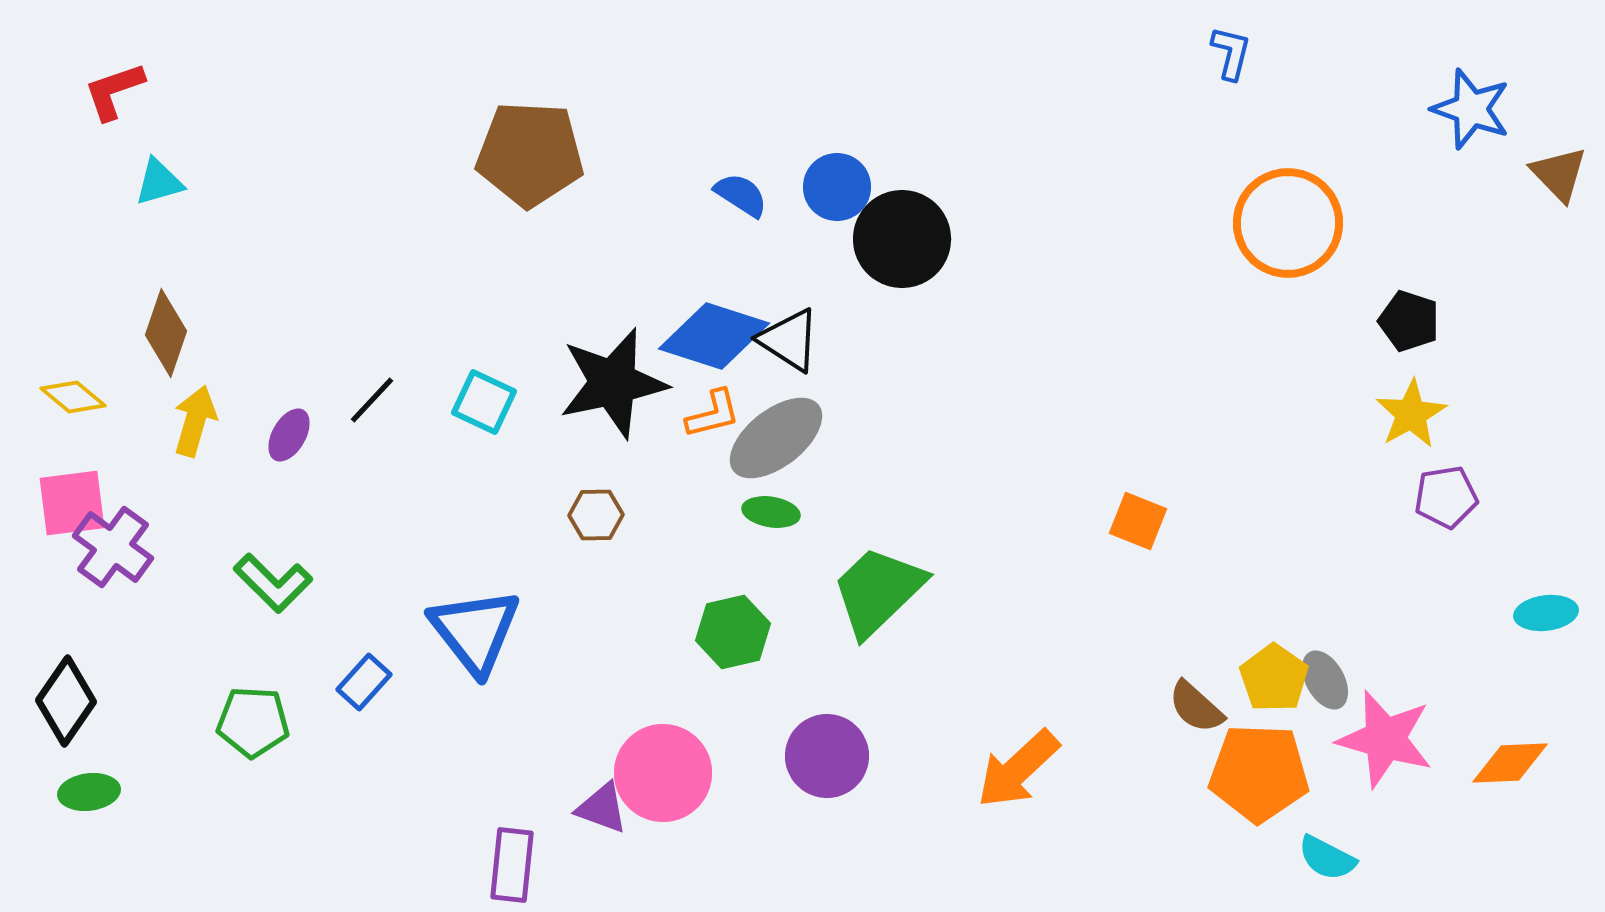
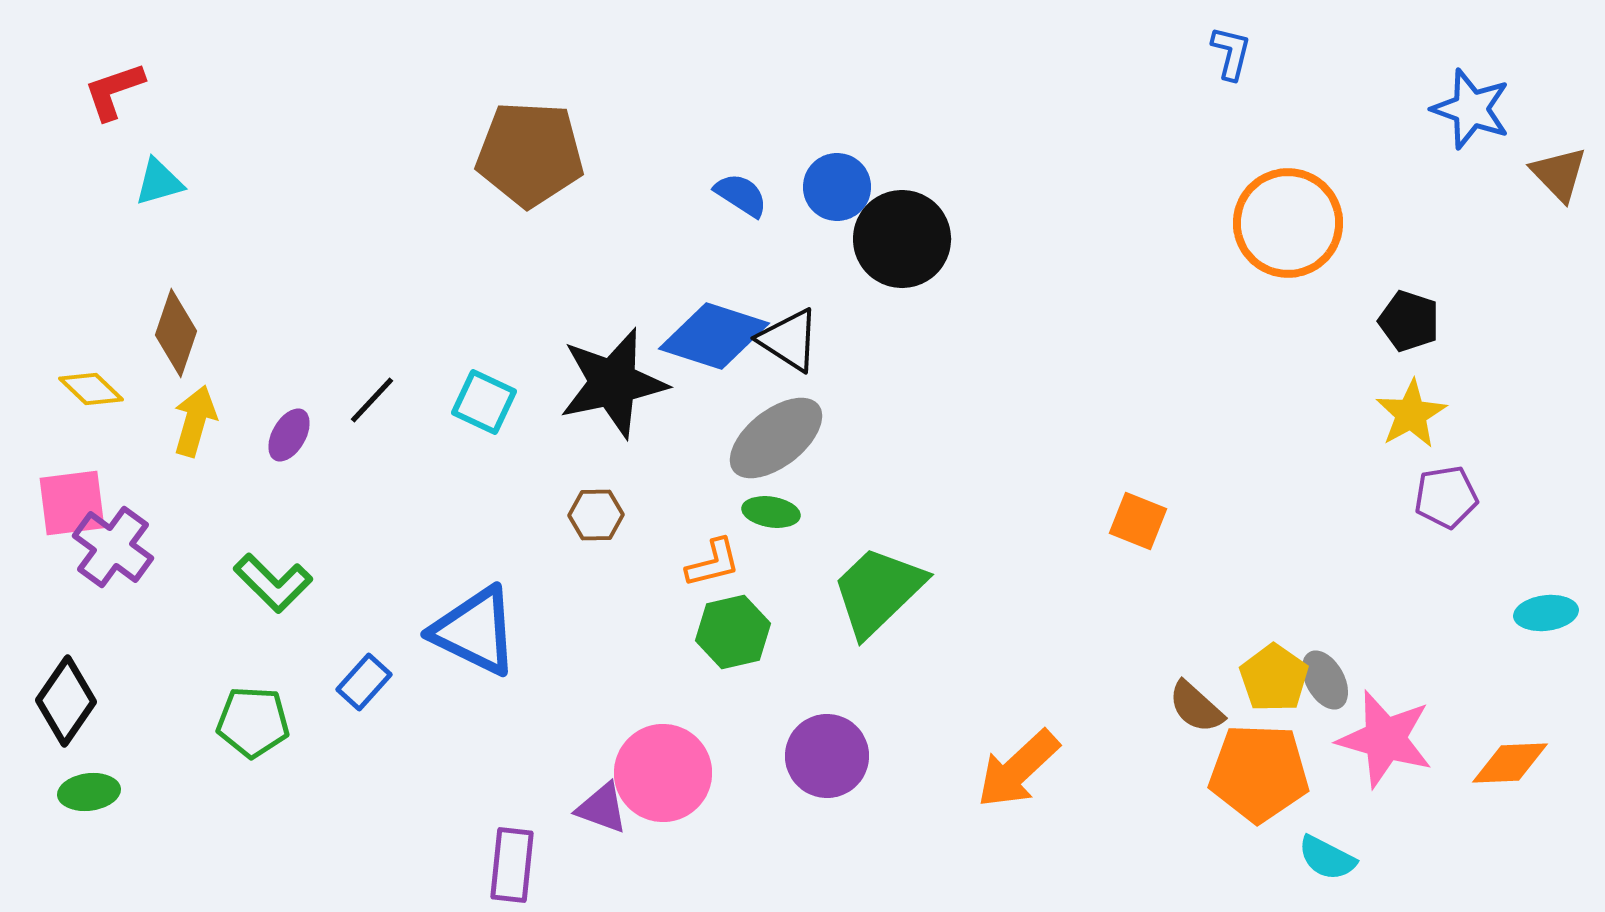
brown diamond at (166, 333): moved 10 px right
yellow diamond at (73, 397): moved 18 px right, 8 px up; rotated 4 degrees clockwise
orange L-shape at (713, 414): moved 149 px down
blue triangle at (475, 631): rotated 26 degrees counterclockwise
